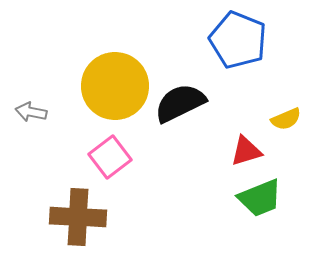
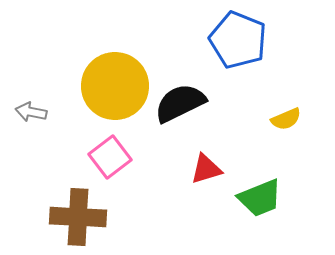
red triangle: moved 40 px left, 18 px down
